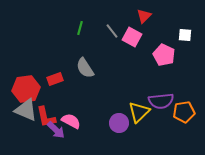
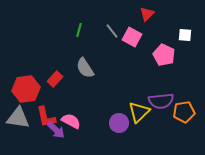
red triangle: moved 3 px right, 2 px up
green line: moved 1 px left, 2 px down
red rectangle: rotated 28 degrees counterclockwise
gray triangle: moved 8 px left, 8 px down; rotated 15 degrees counterclockwise
